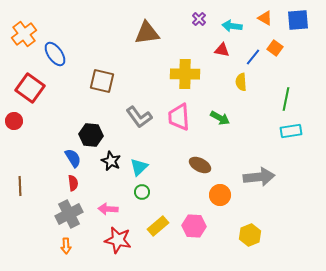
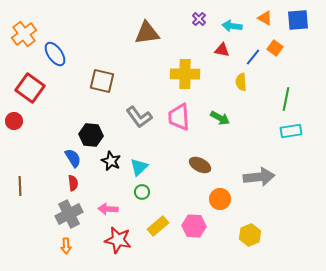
orange circle: moved 4 px down
